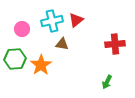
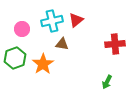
green hexagon: moved 1 px up; rotated 15 degrees counterclockwise
orange star: moved 2 px right, 1 px up
